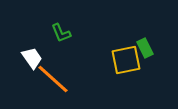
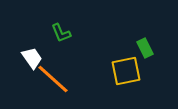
yellow square: moved 11 px down
